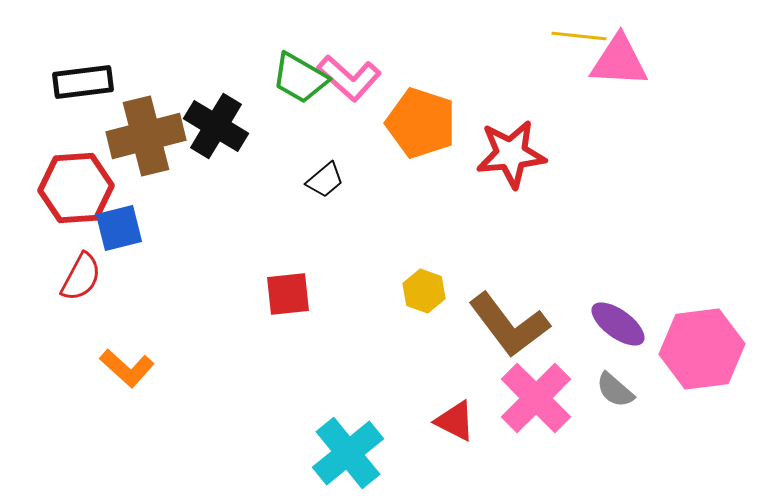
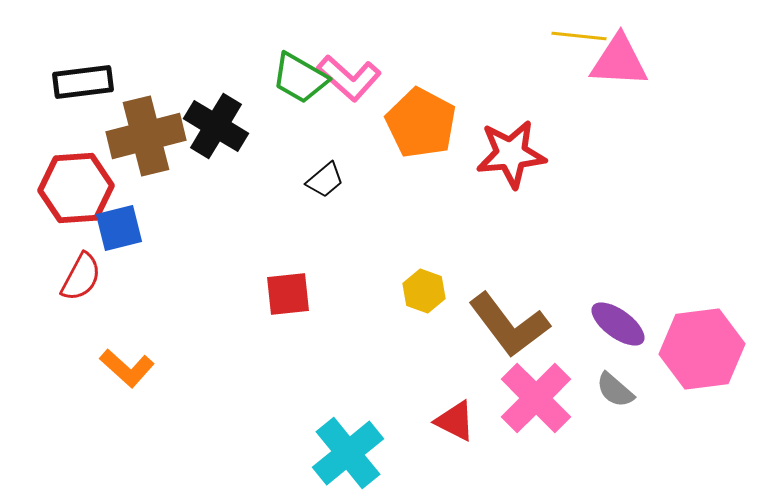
orange pentagon: rotated 10 degrees clockwise
